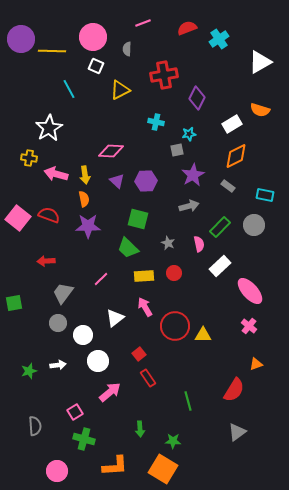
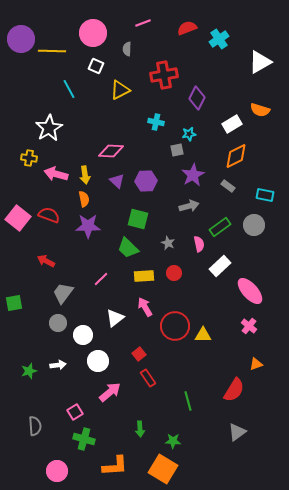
pink circle at (93, 37): moved 4 px up
green rectangle at (220, 227): rotated 10 degrees clockwise
red arrow at (46, 261): rotated 30 degrees clockwise
